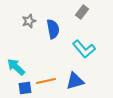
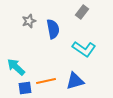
cyan L-shape: rotated 15 degrees counterclockwise
